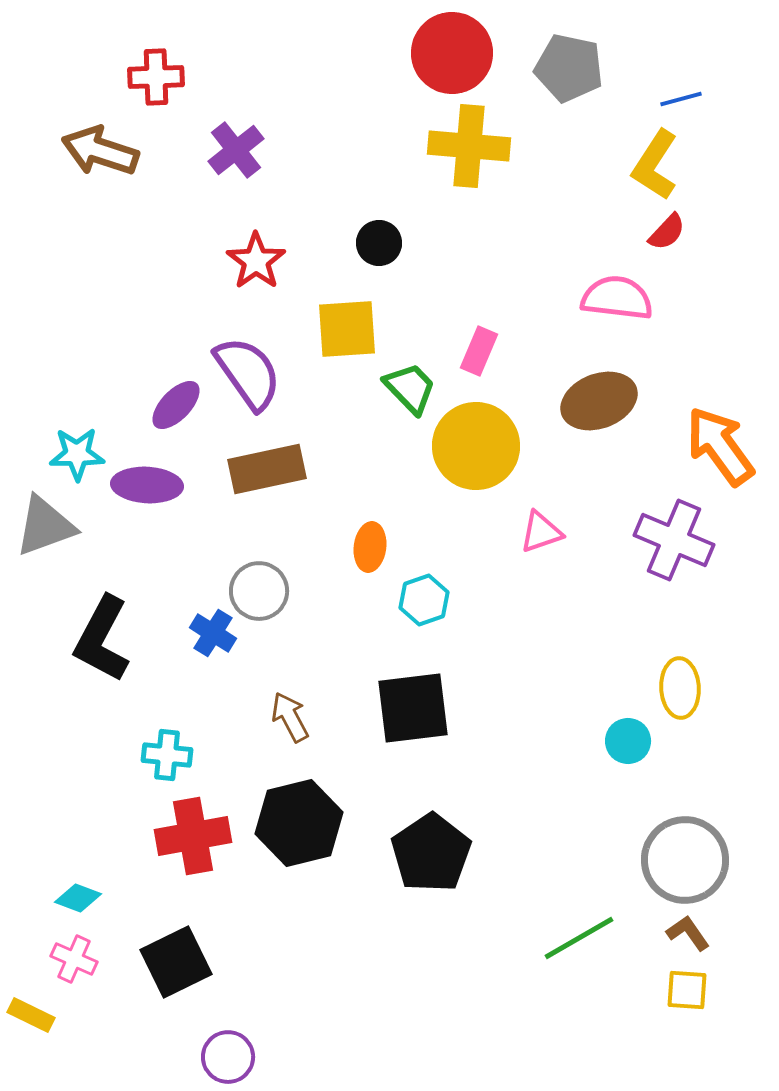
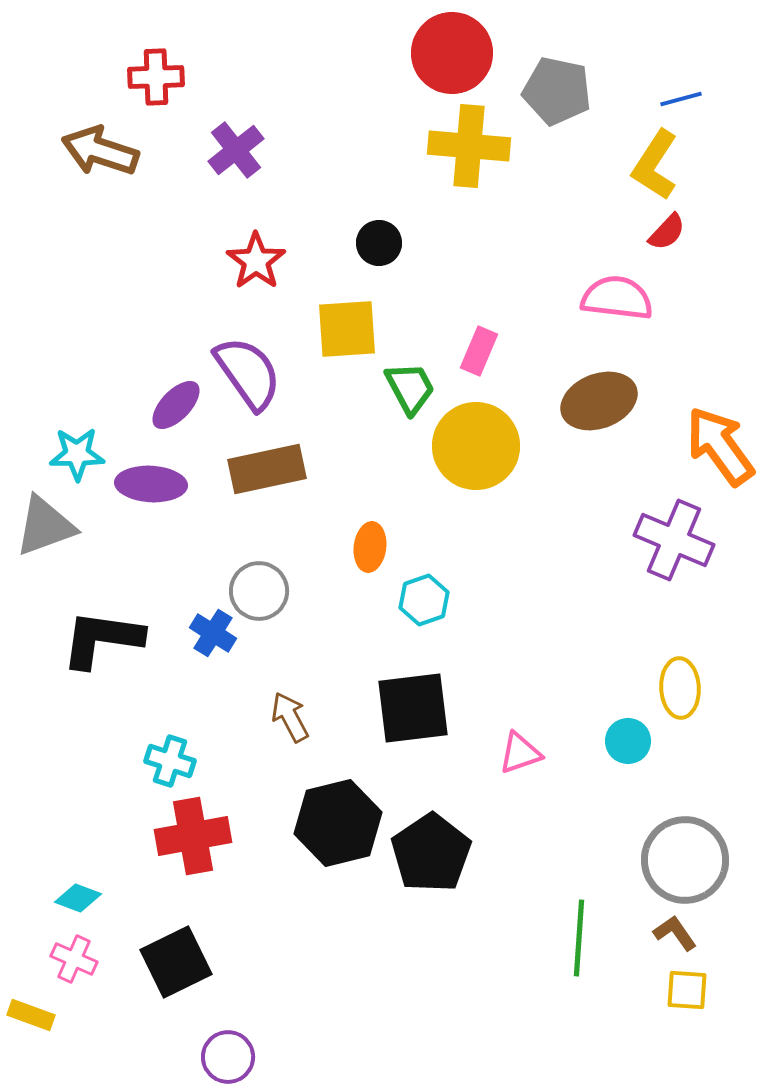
gray pentagon at (569, 68): moved 12 px left, 23 px down
green trapezoid at (410, 388): rotated 16 degrees clockwise
purple ellipse at (147, 485): moved 4 px right, 1 px up
pink triangle at (541, 532): moved 21 px left, 221 px down
black L-shape at (102, 639): rotated 70 degrees clockwise
cyan cross at (167, 755): moved 3 px right, 6 px down; rotated 12 degrees clockwise
black hexagon at (299, 823): moved 39 px right
brown L-shape at (688, 933): moved 13 px left
green line at (579, 938): rotated 56 degrees counterclockwise
yellow rectangle at (31, 1015): rotated 6 degrees counterclockwise
